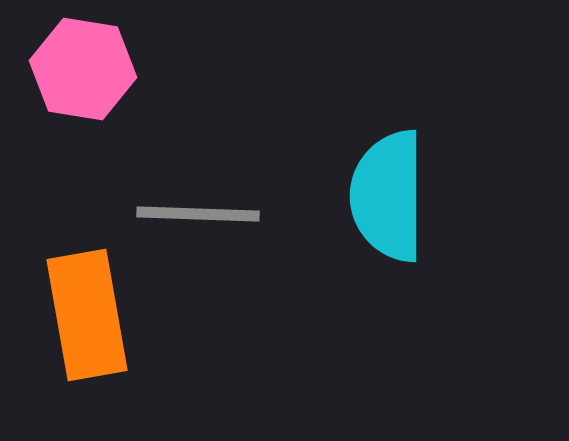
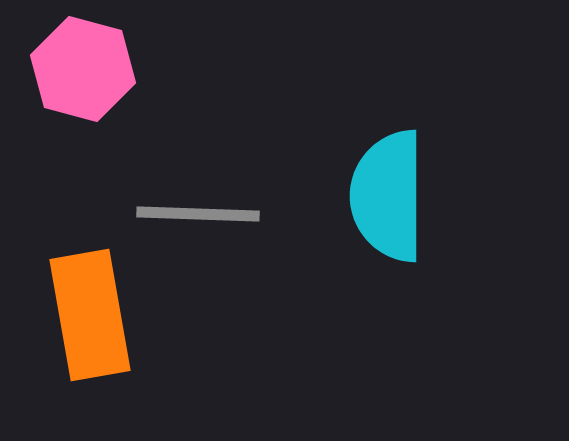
pink hexagon: rotated 6 degrees clockwise
orange rectangle: moved 3 px right
